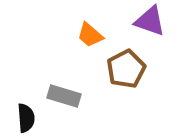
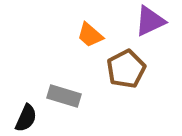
purple triangle: rotated 44 degrees counterclockwise
black semicircle: rotated 28 degrees clockwise
